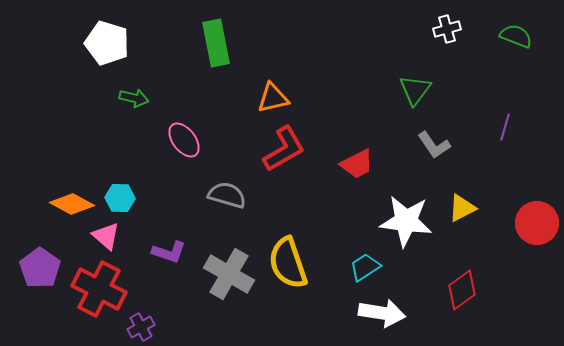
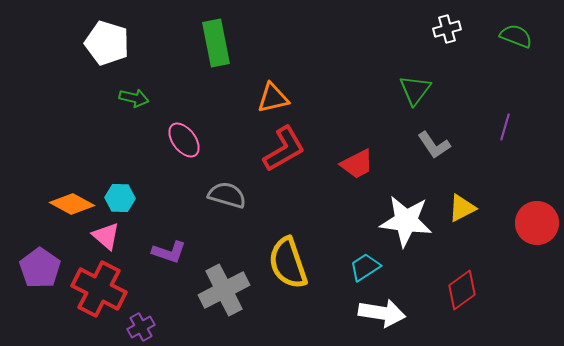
gray cross: moved 5 px left, 16 px down; rotated 33 degrees clockwise
